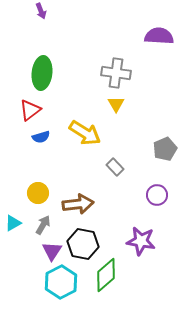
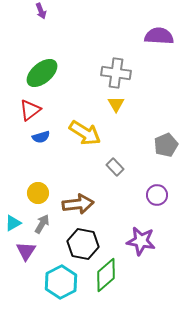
green ellipse: rotated 44 degrees clockwise
gray pentagon: moved 1 px right, 4 px up
gray arrow: moved 1 px left, 1 px up
purple triangle: moved 26 px left
